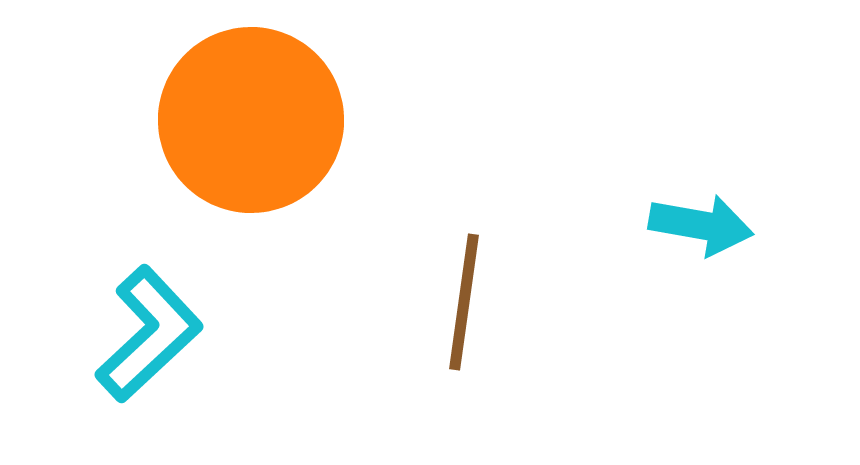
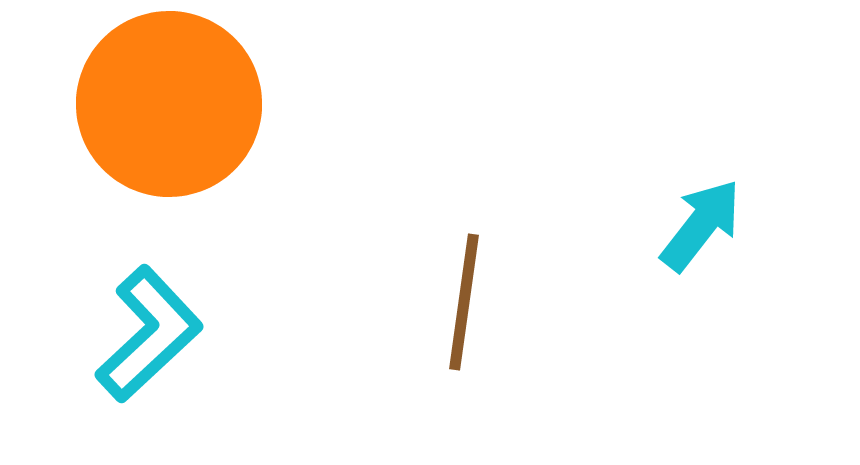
orange circle: moved 82 px left, 16 px up
cyan arrow: rotated 62 degrees counterclockwise
